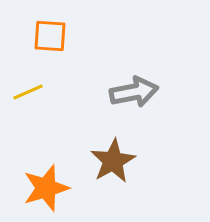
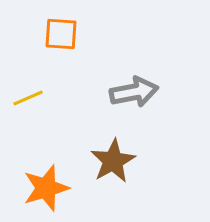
orange square: moved 11 px right, 2 px up
yellow line: moved 6 px down
